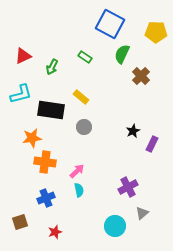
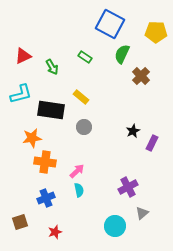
green arrow: rotated 56 degrees counterclockwise
purple rectangle: moved 1 px up
